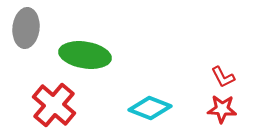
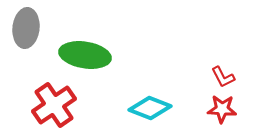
red cross: rotated 15 degrees clockwise
